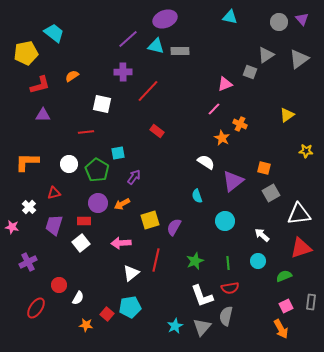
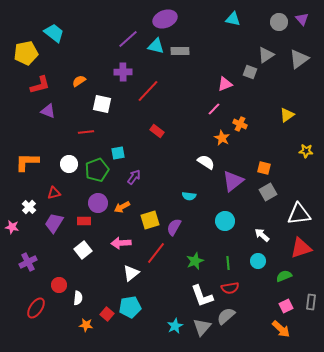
cyan triangle at (230, 17): moved 3 px right, 2 px down
orange semicircle at (72, 76): moved 7 px right, 5 px down
purple triangle at (43, 115): moved 5 px right, 4 px up; rotated 21 degrees clockwise
green pentagon at (97, 170): rotated 20 degrees clockwise
gray square at (271, 193): moved 3 px left, 1 px up
cyan semicircle at (197, 196): moved 8 px left; rotated 64 degrees counterclockwise
orange arrow at (122, 204): moved 3 px down
purple trapezoid at (54, 225): moved 2 px up; rotated 15 degrees clockwise
white square at (81, 243): moved 2 px right, 7 px down
red line at (156, 260): moved 7 px up; rotated 25 degrees clockwise
white semicircle at (78, 298): rotated 24 degrees counterclockwise
gray semicircle at (226, 316): rotated 36 degrees clockwise
orange arrow at (281, 329): rotated 18 degrees counterclockwise
